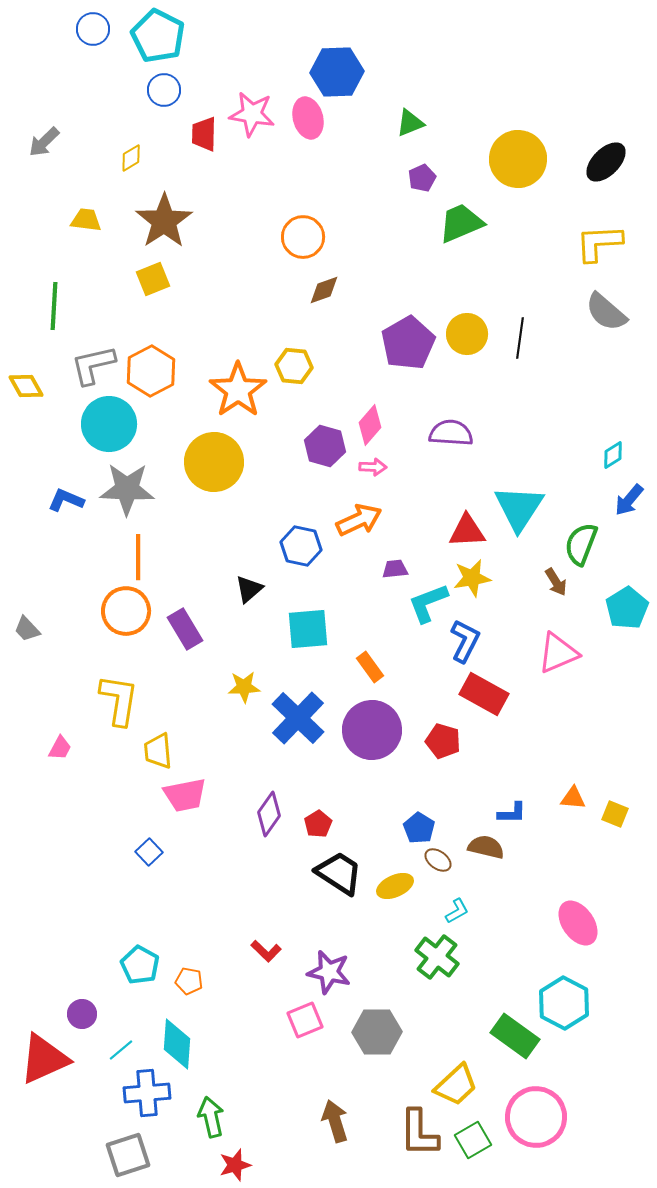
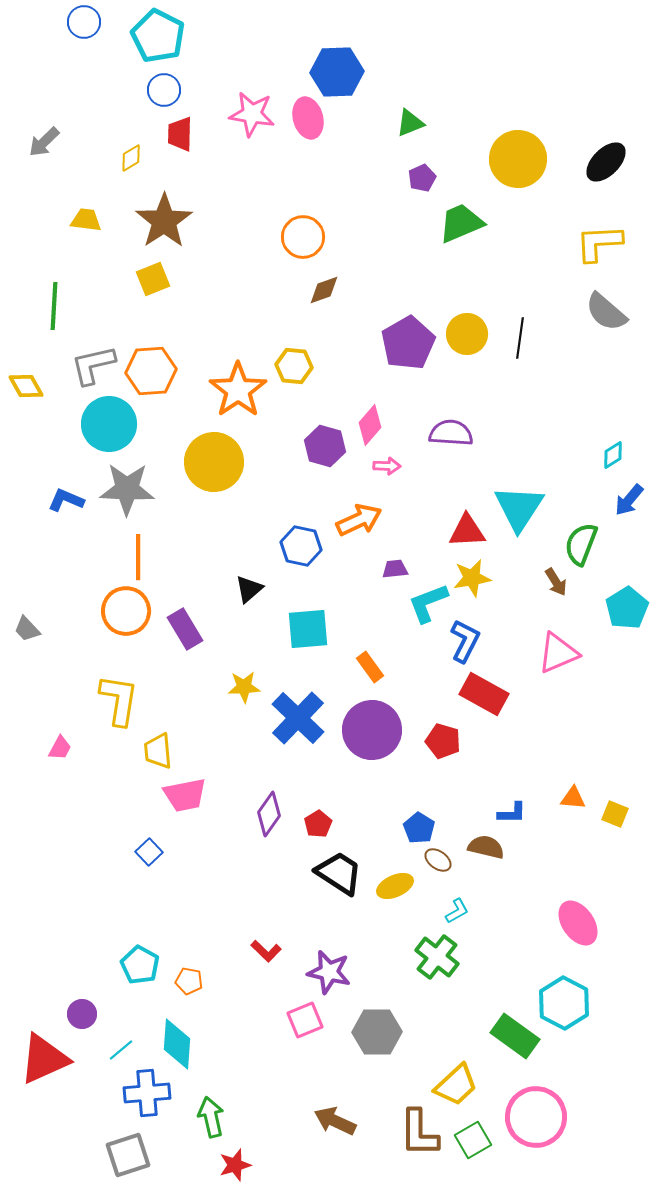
blue circle at (93, 29): moved 9 px left, 7 px up
red trapezoid at (204, 134): moved 24 px left
orange hexagon at (151, 371): rotated 24 degrees clockwise
pink arrow at (373, 467): moved 14 px right, 1 px up
brown arrow at (335, 1121): rotated 48 degrees counterclockwise
